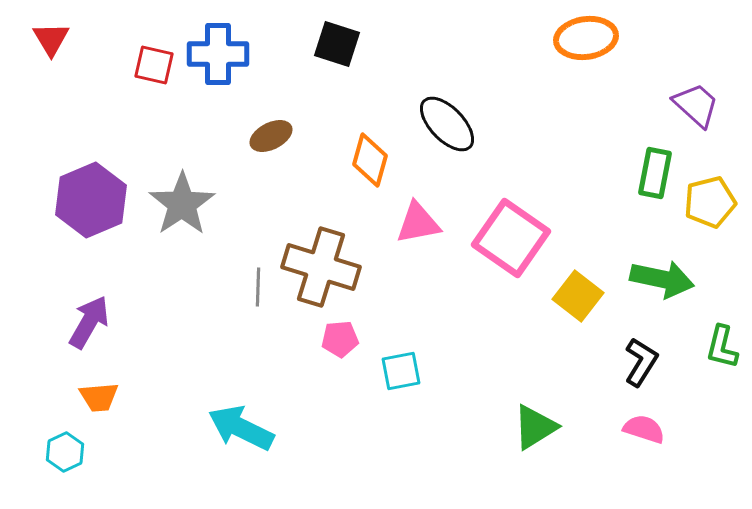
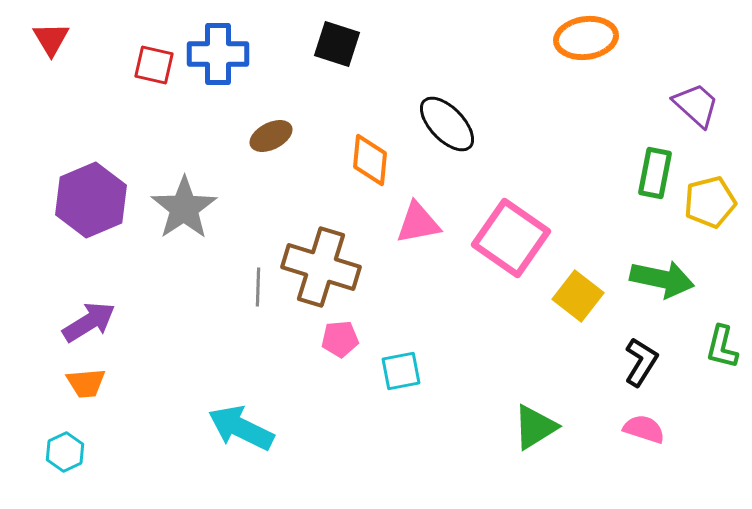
orange diamond: rotated 10 degrees counterclockwise
gray star: moved 2 px right, 4 px down
purple arrow: rotated 28 degrees clockwise
orange trapezoid: moved 13 px left, 14 px up
